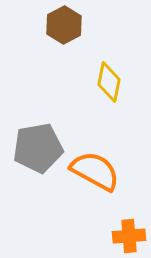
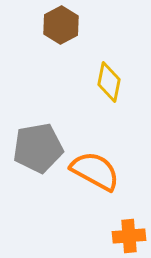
brown hexagon: moved 3 px left
